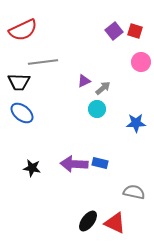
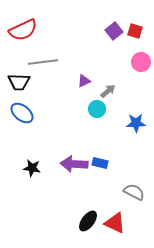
gray arrow: moved 5 px right, 3 px down
gray semicircle: rotated 15 degrees clockwise
